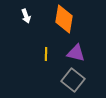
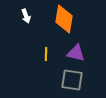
gray square: moved 1 px left; rotated 30 degrees counterclockwise
